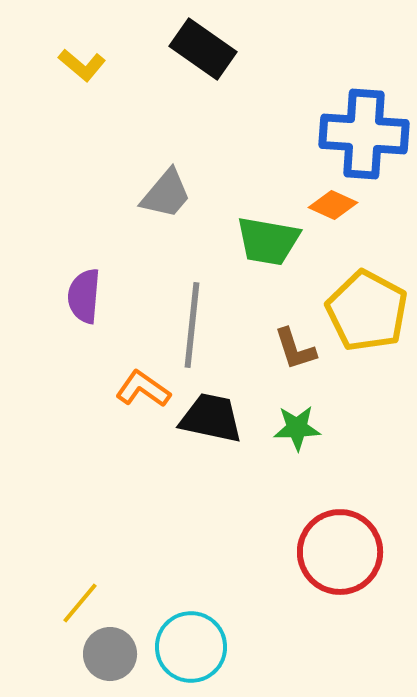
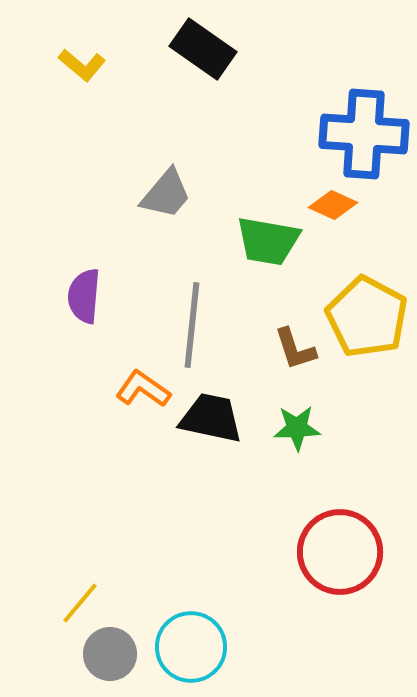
yellow pentagon: moved 6 px down
